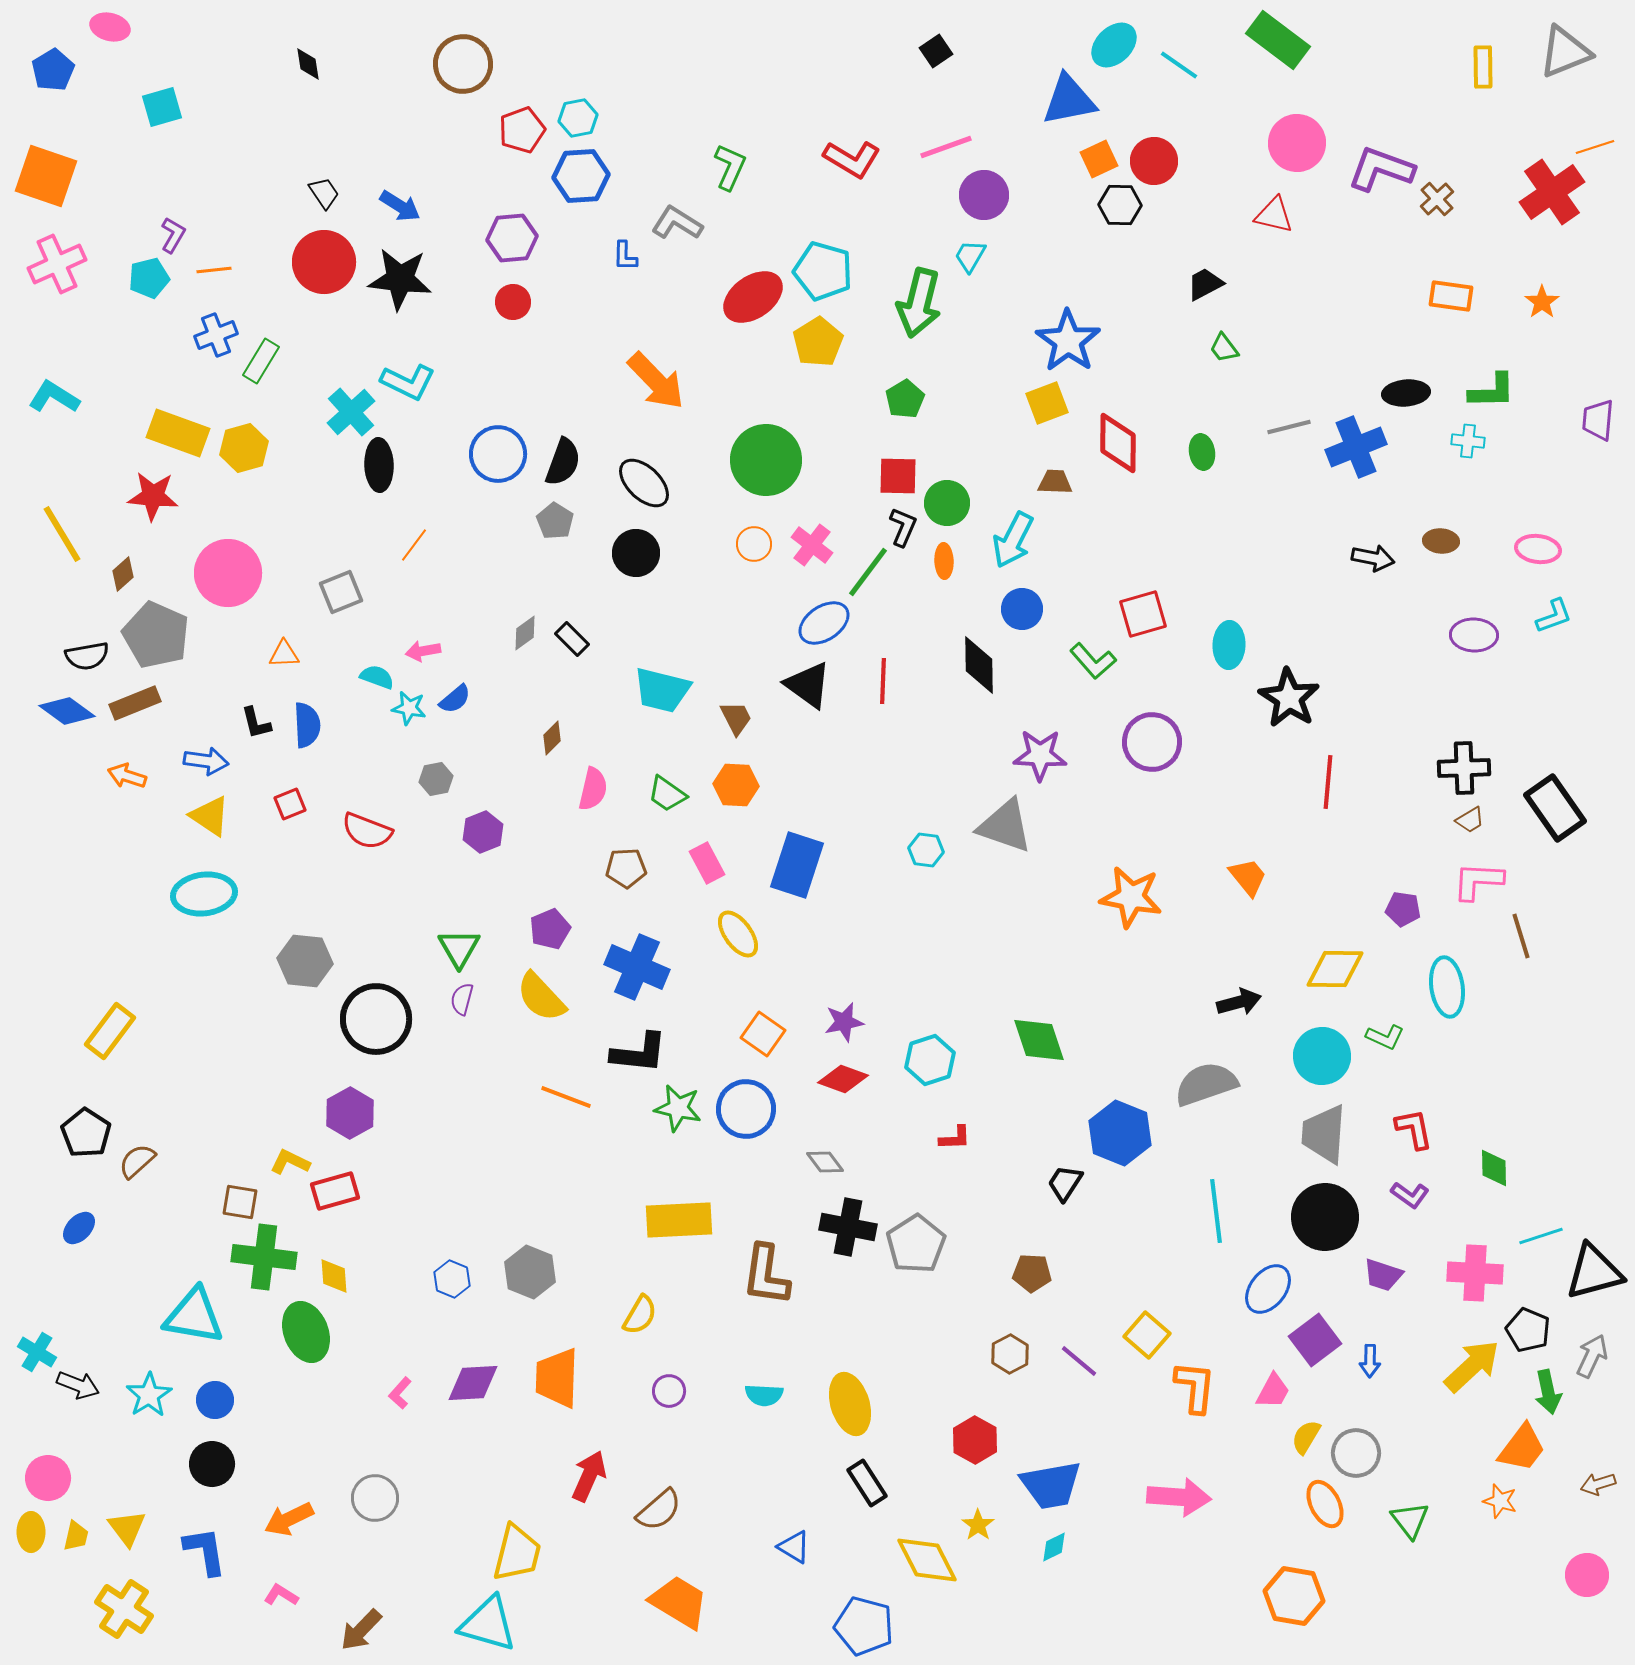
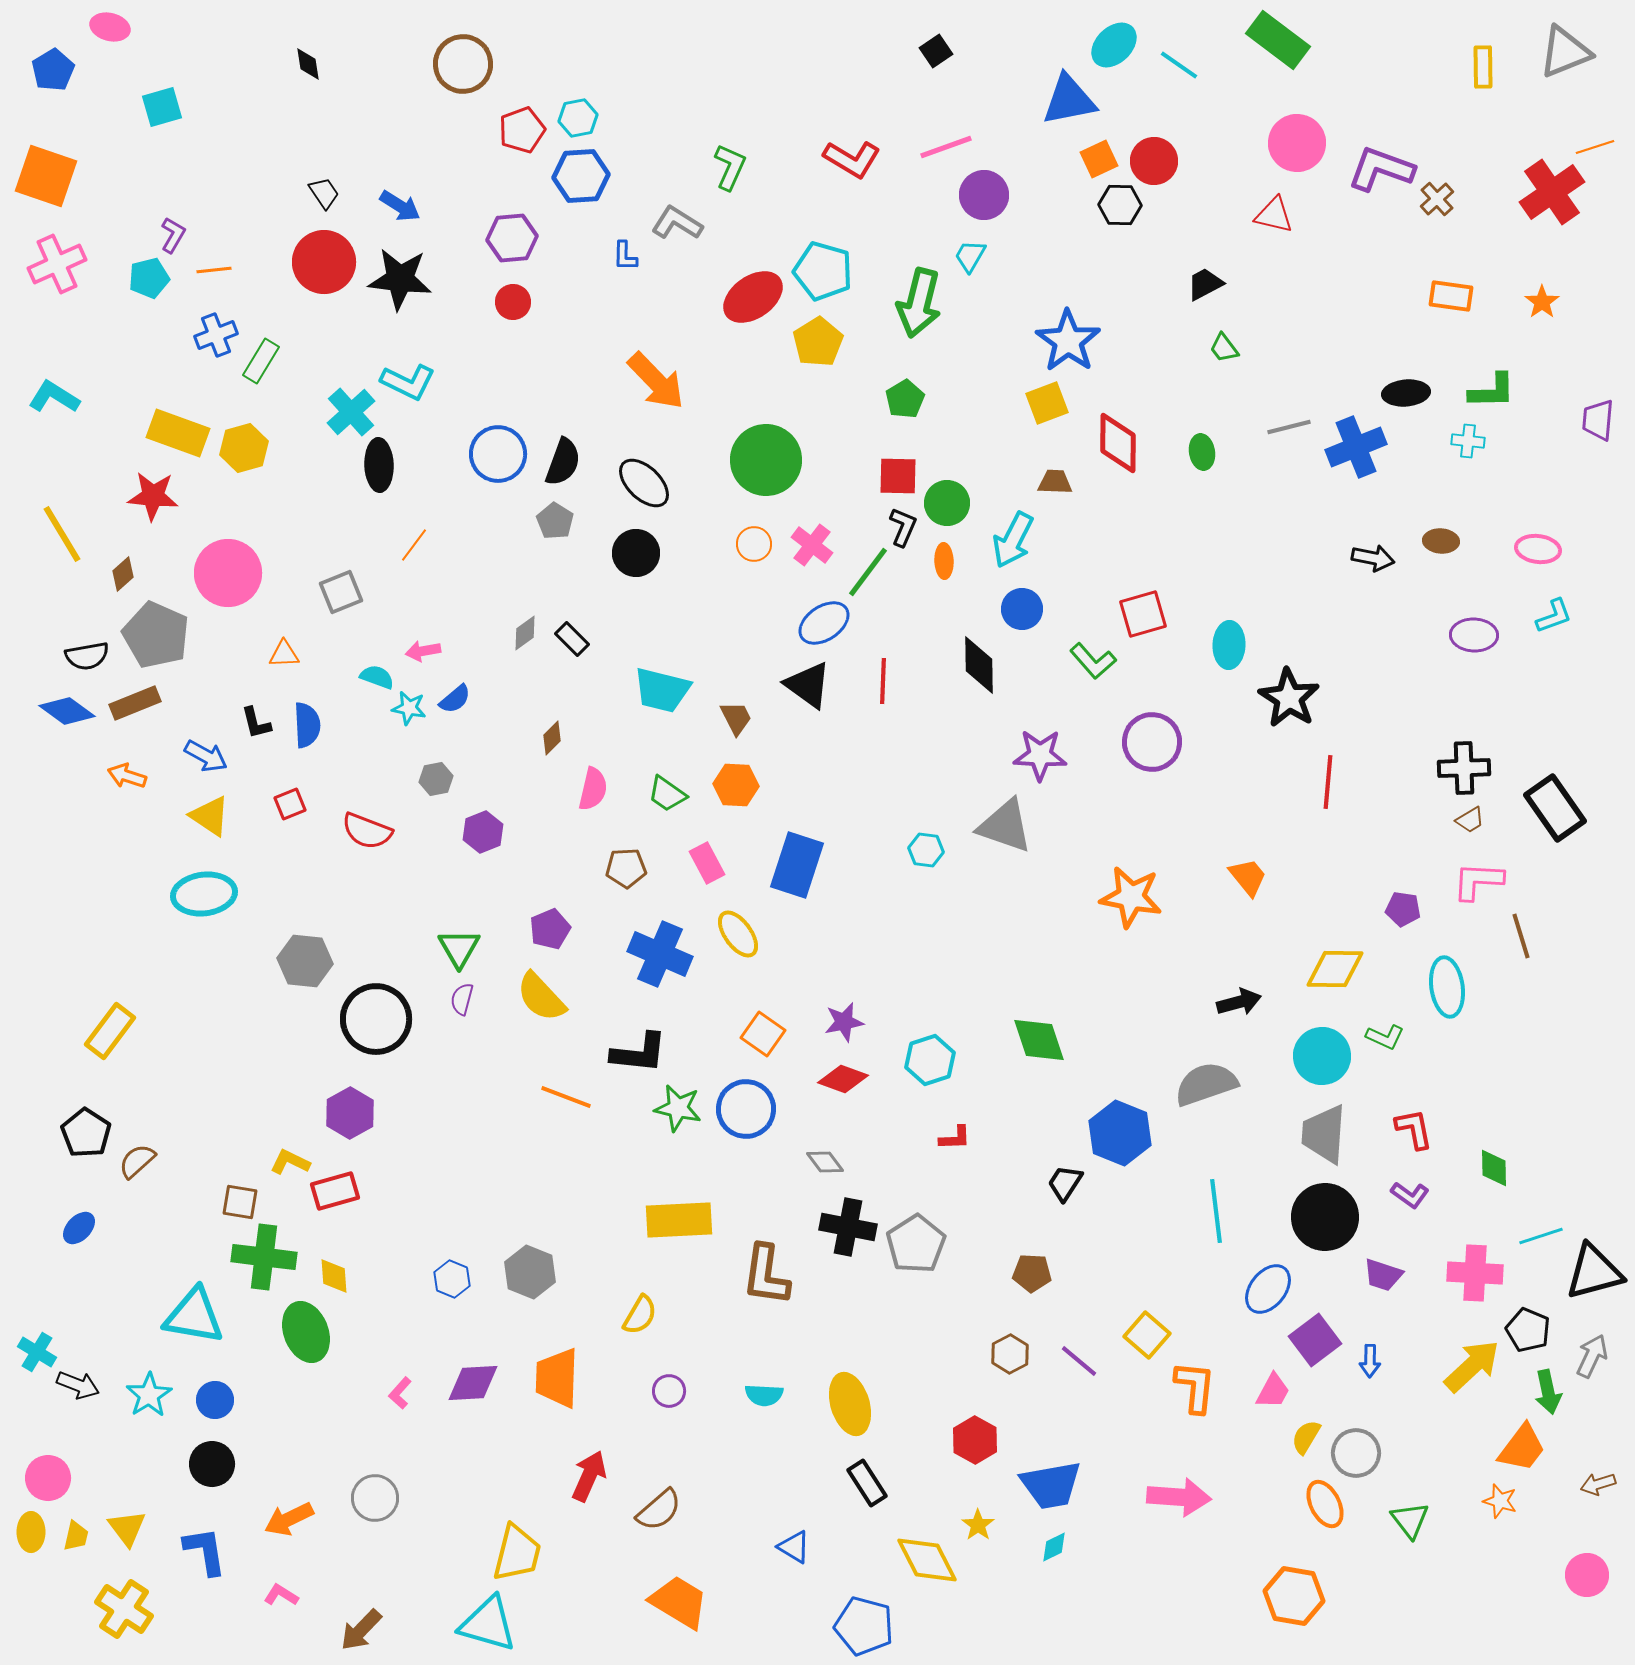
blue arrow at (206, 761): moved 5 px up; rotated 21 degrees clockwise
blue cross at (637, 967): moved 23 px right, 13 px up
